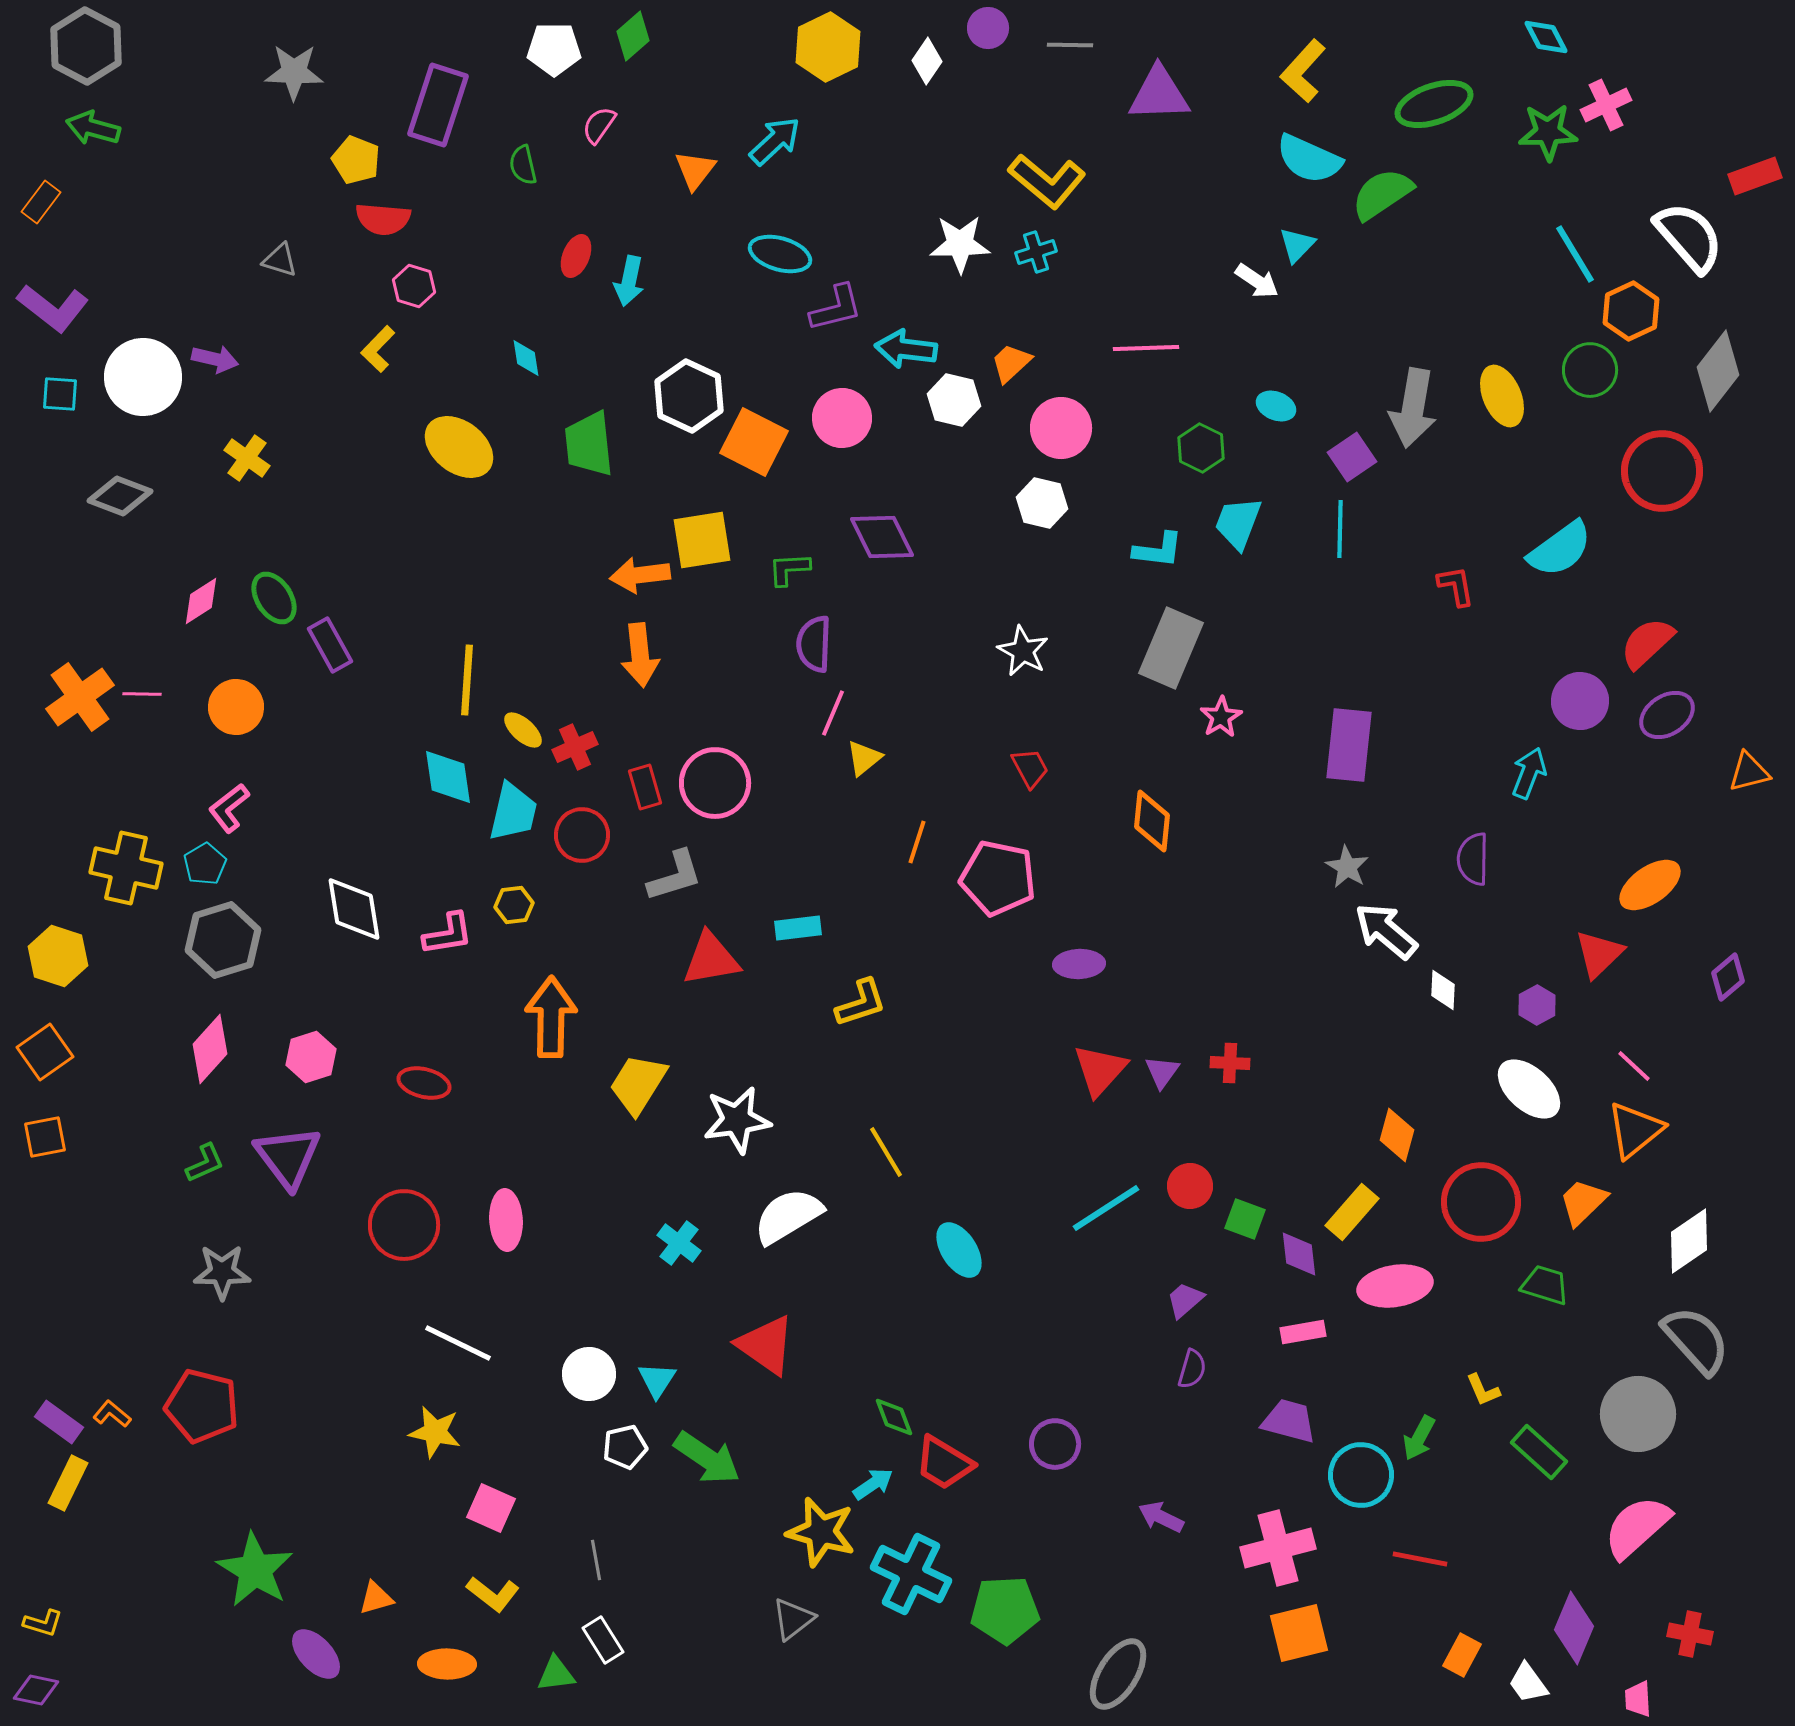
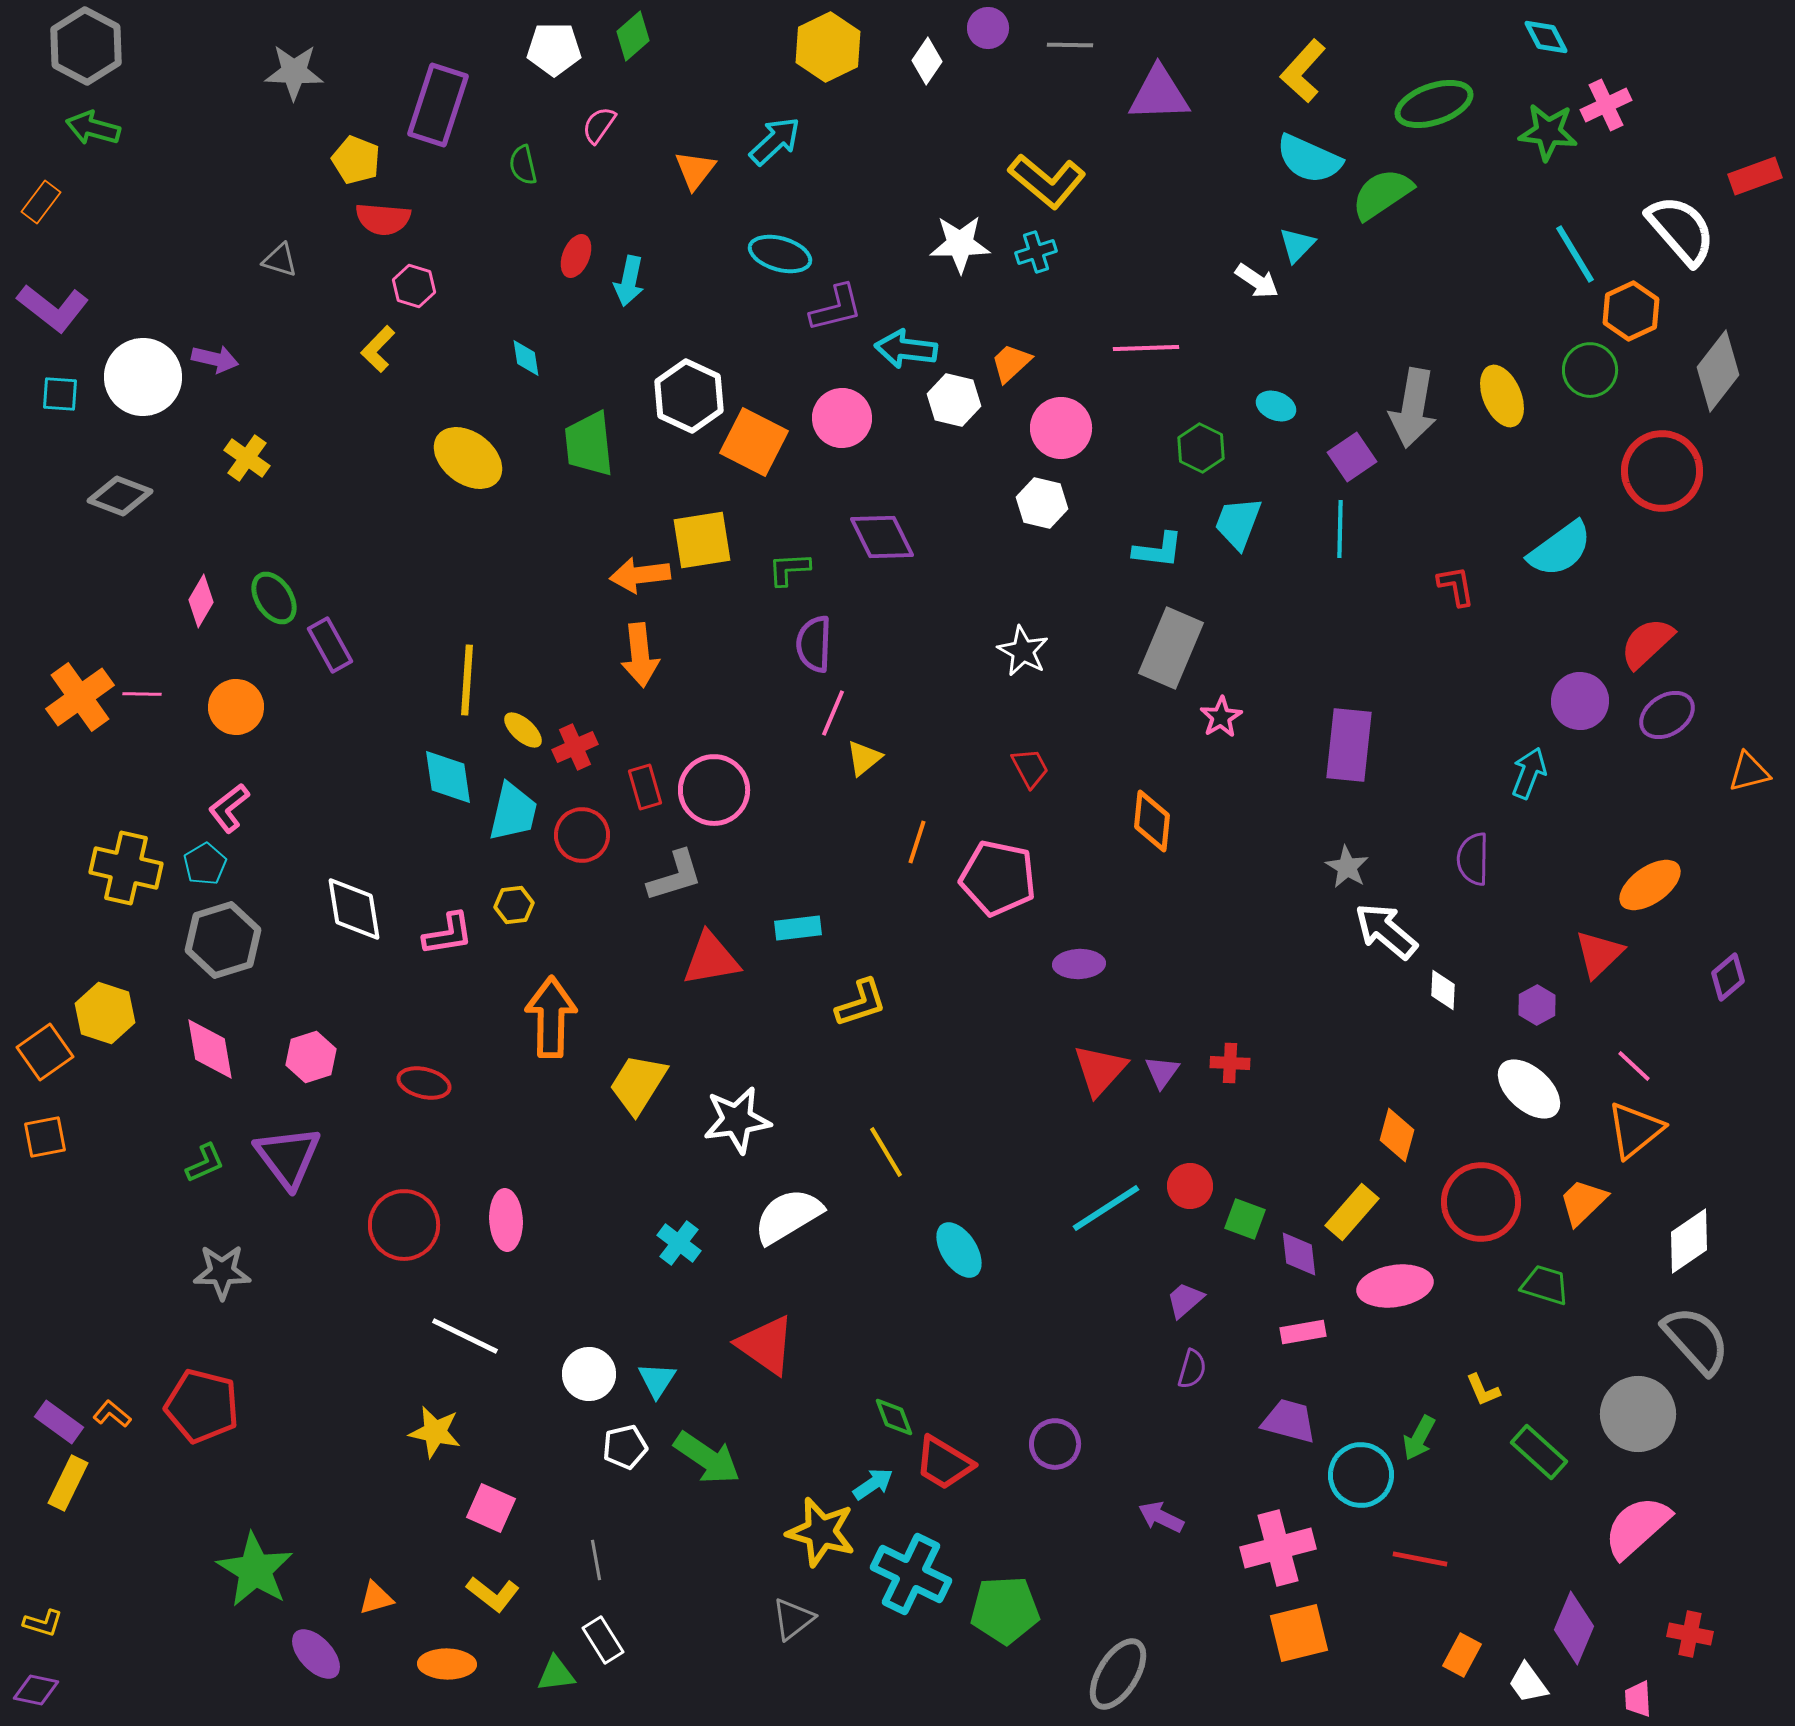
green star at (1548, 132): rotated 8 degrees clockwise
white semicircle at (1689, 237): moved 8 px left, 7 px up
yellow ellipse at (459, 447): moved 9 px right, 11 px down
pink diamond at (201, 601): rotated 27 degrees counterclockwise
pink circle at (715, 783): moved 1 px left, 7 px down
yellow hexagon at (58, 956): moved 47 px right, 57 px down
pink diamond at (210, 1049): rotated 52 degrees counterclockwise
white line at (458, 1343): moved 7 px right, 7 px up
